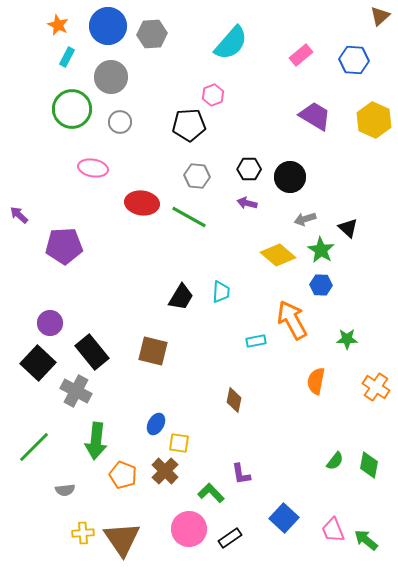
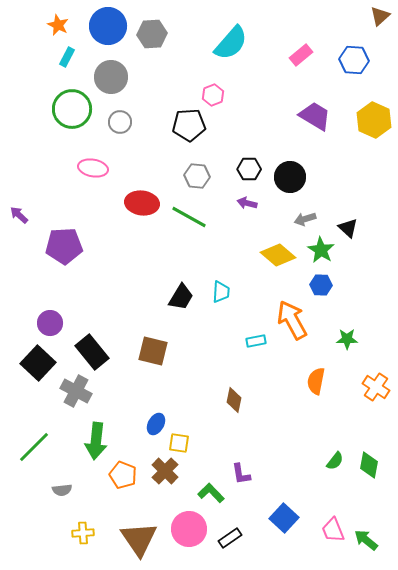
gray semicircle at (65, 490): moved 3 px left
brown triangle at (122, 539): moved 17 px right
